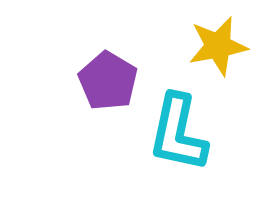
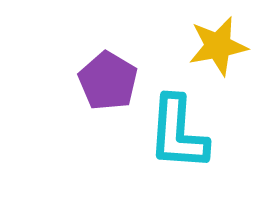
cyan L-shape: rotated 8 degrees counterclockwise
